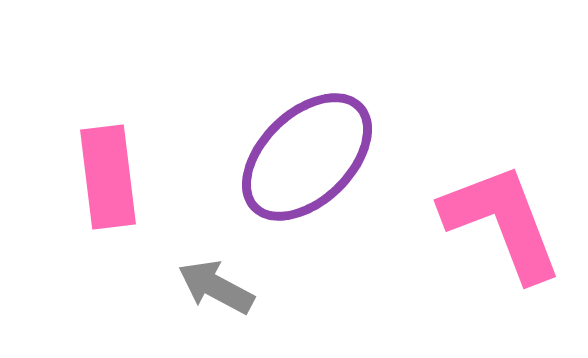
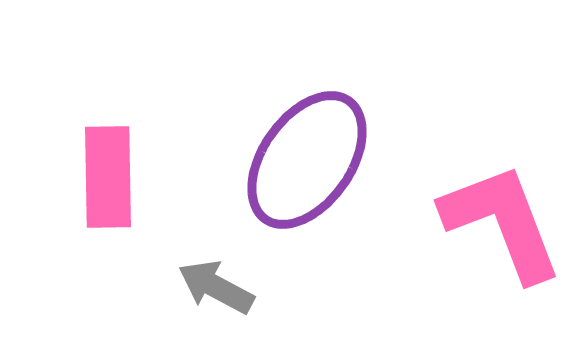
purple ellipse: moved 3 px down; rotated 11 degrees counterclockwise
pink rectangle: rotated 6 degrees clockwise
